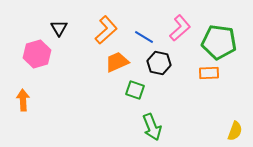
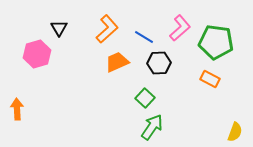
orange L-shape: moved 1 px right, 1 px up
green pentagon: moved 3 px left
black hexagon: rotated 15 degrees counterclockwise
orange rectangle: moved 1 px right, 6 px down; rotated 30 degrees clockwise
green square: moved 10 px right, 8 px down; rotated 24 degrees clockwise
orange arrow: moved 6 px left, 9 px down
green arrow: rotated 124 degrees counterclockwise
yellow semicircle: moved 1 px down
